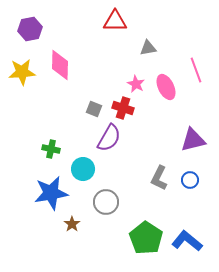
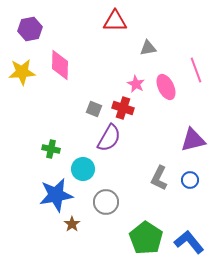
blue star: moved 5 px right, 2 px down
blue L-shape: moved 2 px right, 1 px down; rotated 12 degrees clockwise
